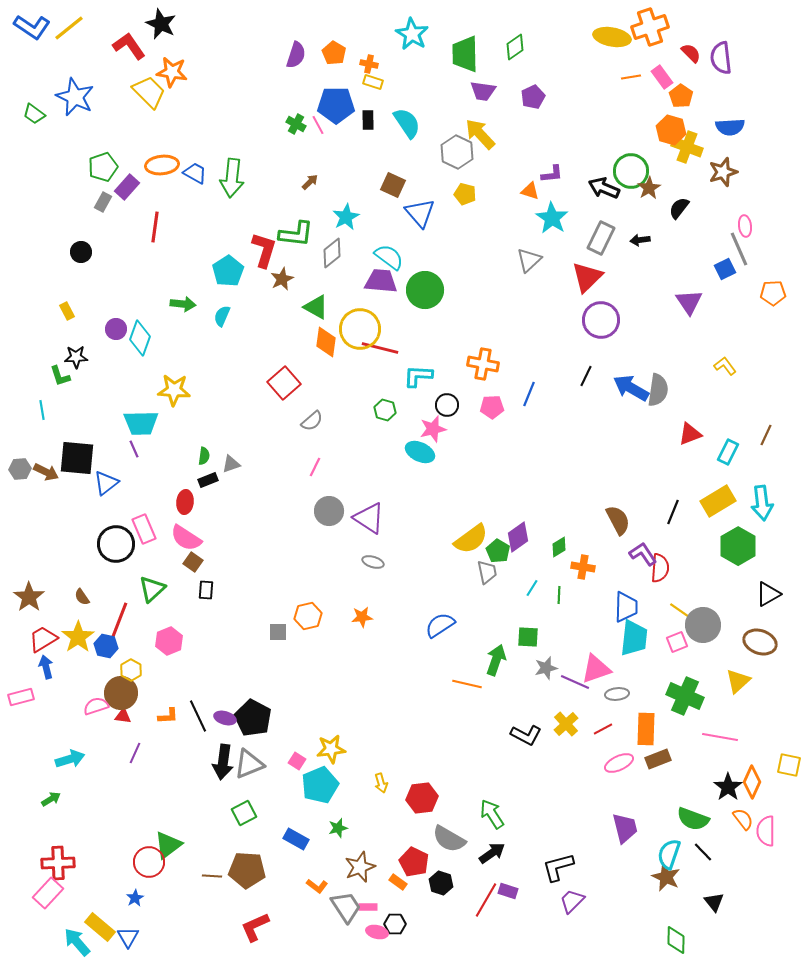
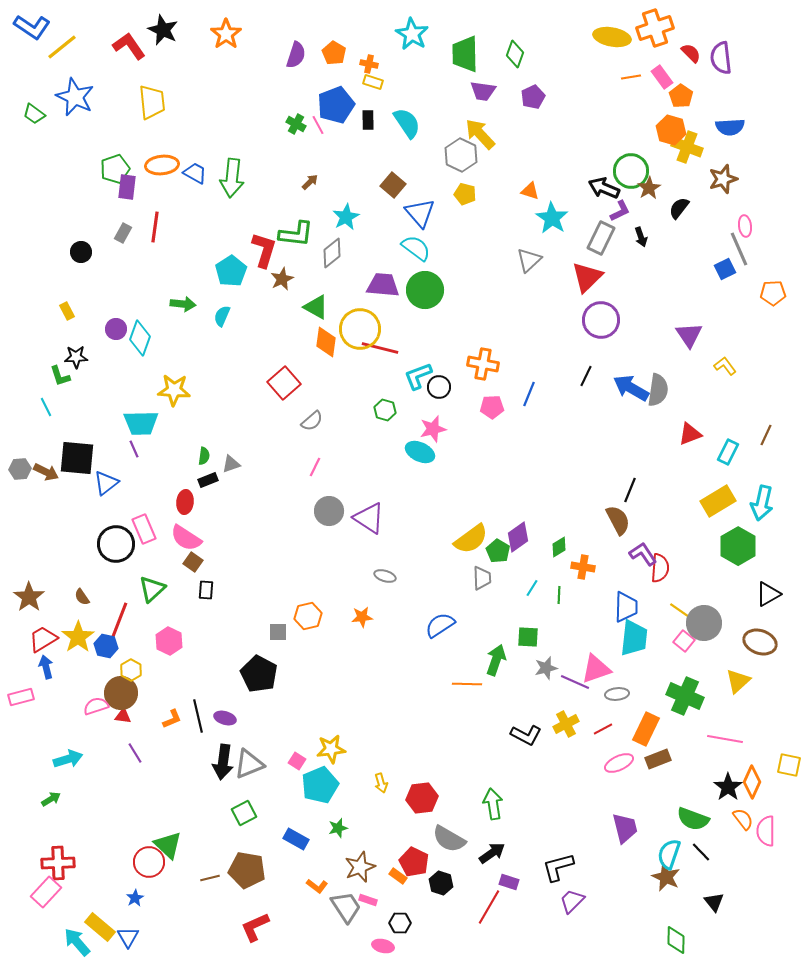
black star at (161, 24): moved 2 px right, 6 px down
orange cross at (650, 27): moved 5 px right, 1 px down
yellow line at (69, 28): moved 7 px left, 19 px down
green diamond at (515, 47): moved 7 px down; rotated 36 degrees counterclockwise
orange star at (172, 72): moved 54 px right, 38 px up; rotated 28 degrees clockwise
yellow trapezoid at (149, 92): moved 3 px right, 10 px down; rotated 39 degrees clockwise
blue pentagon at (336, 105): rotated 21 degrees counterclockwise
gray hexagon at (457, 152): moved 4 px right, 3 px down
green pentagon at (103, 167): moved 12 px right, 2 px down
brown star at (723, 172): moved 7 px down
purple L-shape at (552, 174): moved 68 px right, 37 px down; rotated 20 degrees counterclockwise
brown square at (393, 185): rotated 15 degrees clockwise
purple rectangle at (127, 187): rotated 35 degrees counterclockwise
gray rectangle at (103, 202): moved 20 px right, 31 px down
black arrow at (640, 240): moved 1 px right, 3 px up; rotated 102 degrees counterclockwise
cyan semicircle at (389, 257): moved 27 px right, 9 px up
cyan pentagon at (228, 271): moved 3 px right
purple trapezoid at (381, 281): moved 2 px right, 4 px down
purple triangle at (689, 302): moved 33 px down
cyan L-shape at (418, 376): rotated 24 degrees counterclockwise
black circle at (447, 405): moved 8 px left, 18 px up
cyan line at (42, 410): moved 4 px right, 3 px up; rotated 18 degrees counterclockwise
cyan arrow at (762, 503): rotated 20 degrees clockwise
black line at (673, 512): moved 43 px left, 22 px up
gray ellipse at (373, 562): moved 12 px right, 14 px down
gray trapezoid at (487, 572): moved 5 px left, 6 px down; rotated 10 degrees clockwise
gray circle at (703, 625): moved 1 px right, 2 px up
pink hexagon at (169, 641): rotated 12 degrees counterclockwise
pink square at (677, 642): moved 7 px right, 1 px up; rotated 30 degrees counterclockwise
orange line at (467, 684): rotated 12 degrees counterclockwise
orange L-shape at (168, 716): moved 4 px right, 3 px down; rotated 20 degrees counterclockwise
black line at (198, 716): rotated 12 degrees clockwise
black pentagon at (253, 718): moved 6 px right, 44 px up
yellow cross at (566, 724): rotated 15 degrees clockwise
orange rectangle at (646, 729): rotated 24 degrees clockwise
pink line at (720, 737): moved 5 px right, 2 px down
purple line at (135, 753): rotated 55 degrees counterclockwise
cyan arrow at (70, 759): moved 2 px left
green arrow at (492, 814): moved 1 px right, 10 px up; rotated 24 degrees clockwise
green triangle at (168, 845): rotated 40 degrees counterclockwise
black line at (703, 852): moved 2 px left
brown pentagon at (247, 870): rotated 6 degrees clockwise
brown line at (212, 876): moved 2 px left, 2 px down; rotated 18 degrees counterclockwise
orange rectangle at (398, 882): moved 6 px up
purple rectangle at (508, 891): moved 1 px right, 9 px up
pink rectangle at (48, 893): moved 2 px left, 1 px up
red line at (486, 900): moved 3 px right, 7 px down
pink rectangle at (368, 907): moved 7 px up; rotated 18 degrees clockwise
black hexagon at (395, 924): moved 5 px right, 1 px up
pink ellipse at (377, 932): moved 6 px right, 14 px down
